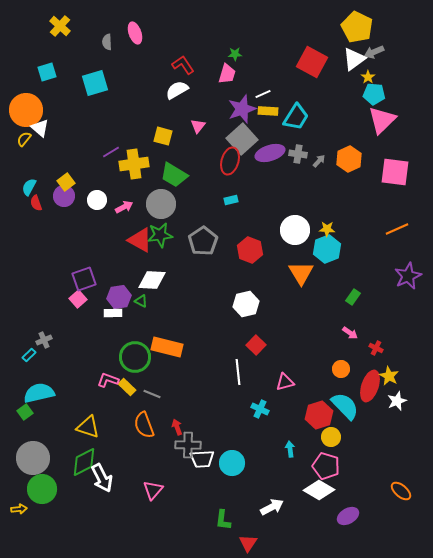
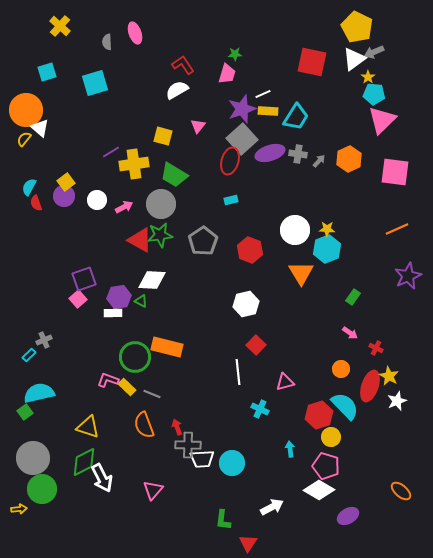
red square at (312, 62): rotated 16 degrees counterclockwise
